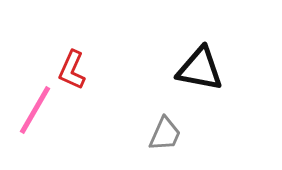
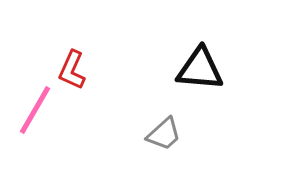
black triangle: rotated 6 degrees counterclockwise
gray trapezoid: moved 1 px left; rotated 24 degrees clockwise
